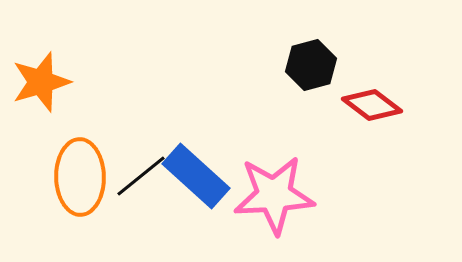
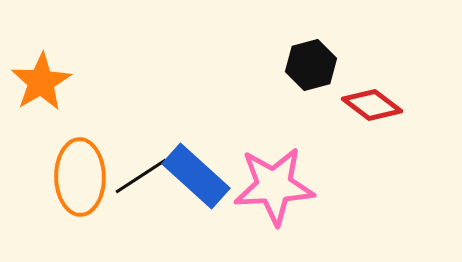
orange star: rotated 14 degrees counterclockwise
black line: rotated 6 degrees clockwise
pink star: moved 9 px up
